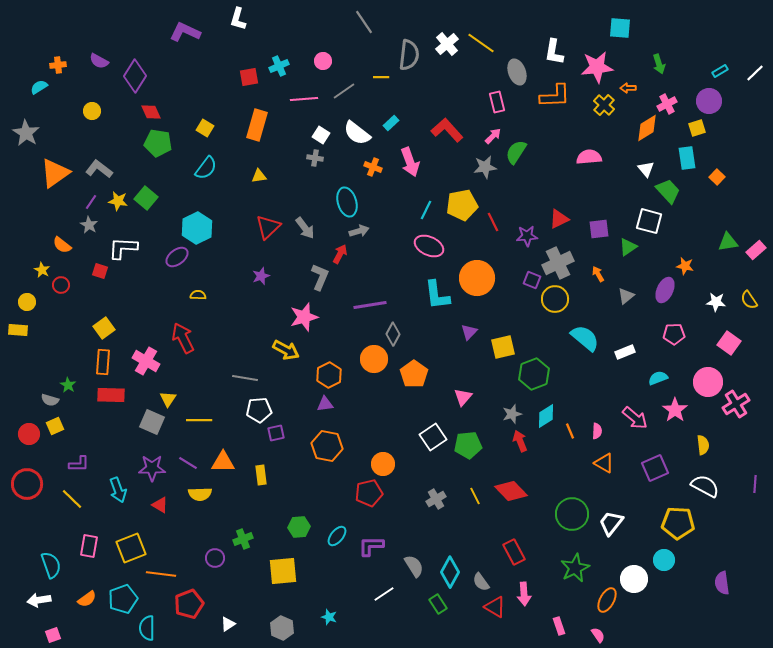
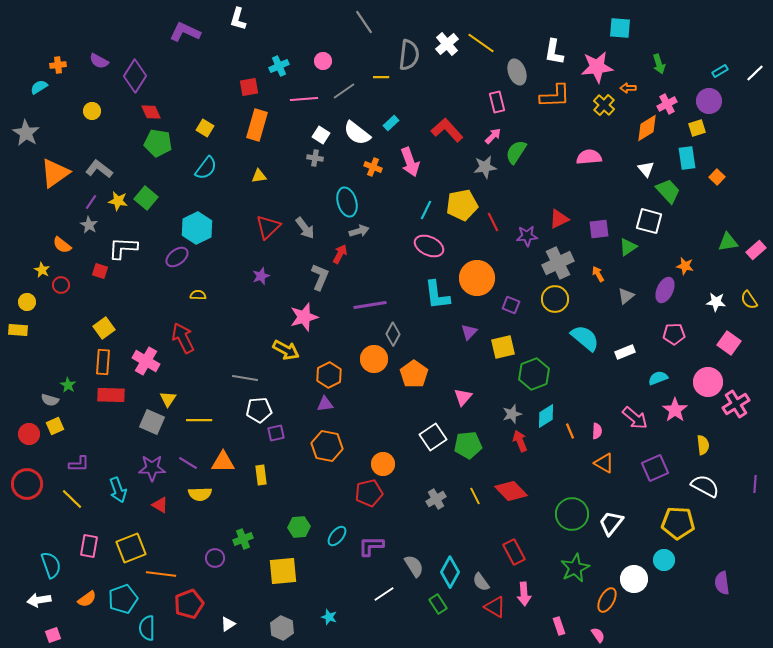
red square at (249, 77): moved 10 px down
purple square at (532, 280): moved 21 px left, 25 px down
